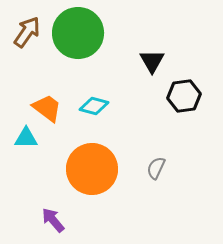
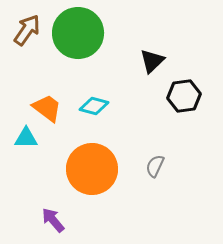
brown arrow: moved 2 px up
black triangle: rotated 16 degrees clockwise
gray semicircle: moved 1 px left, 2 px up
